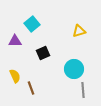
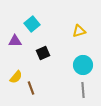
cyan circle: moved 9 px right, 4 px up
yellow semicircle: moved 1 px right, 1 px down; rotated 64 degrees clockwise
